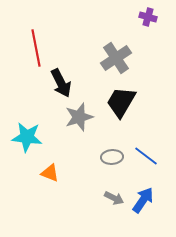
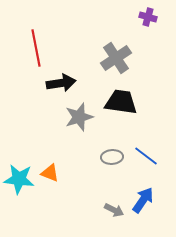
black arrow: rotated 72 degrees counterclockwise
black trapezoid: rotated 68 degrees clockwise
cyan star: moved 8 px left, 42 px down
gray arrow: moved 12 px down
